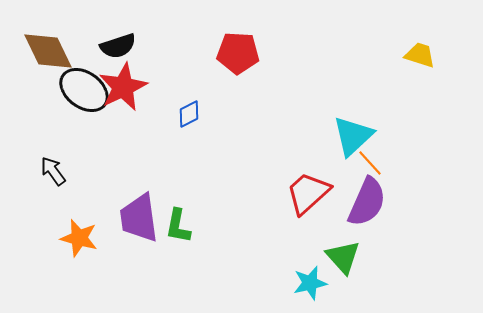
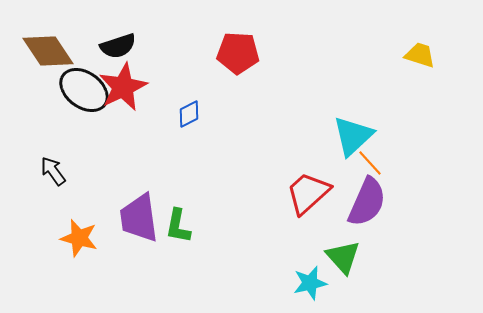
brown diamond: rotated 8 degrees counterclockwise
